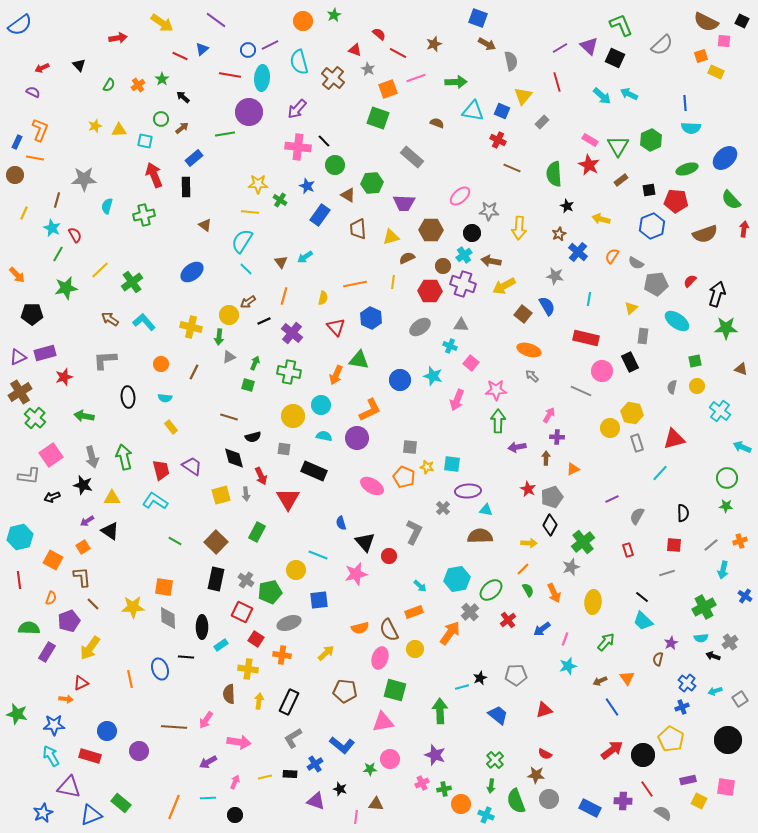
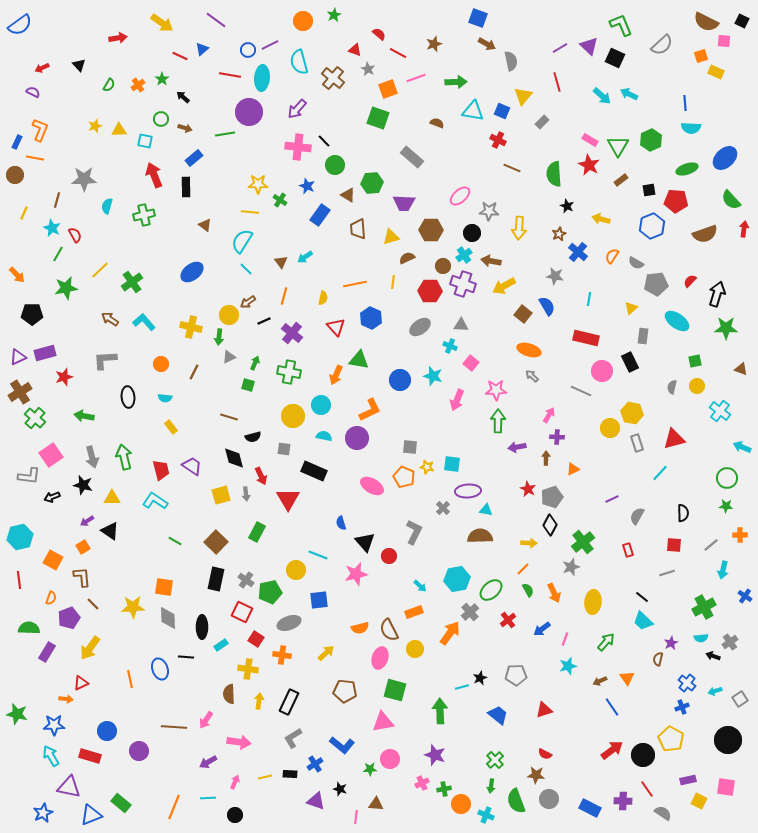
brown arrow at (182, 128): moved 3 px right; rotated 56 degrees clockwise
orange cross at (740, 541): moved 6 px up; rotated 16 degrees clockwise
purple pentagon at (69, 621): moved 3 px up
